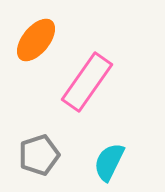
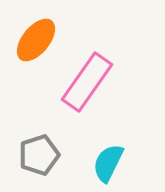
cyan semicircle: moved 1 px left, 1 px down
